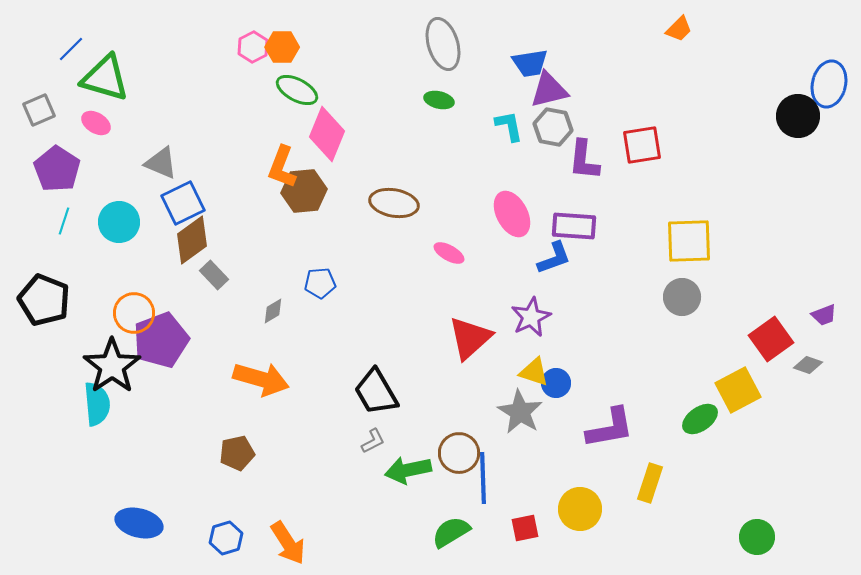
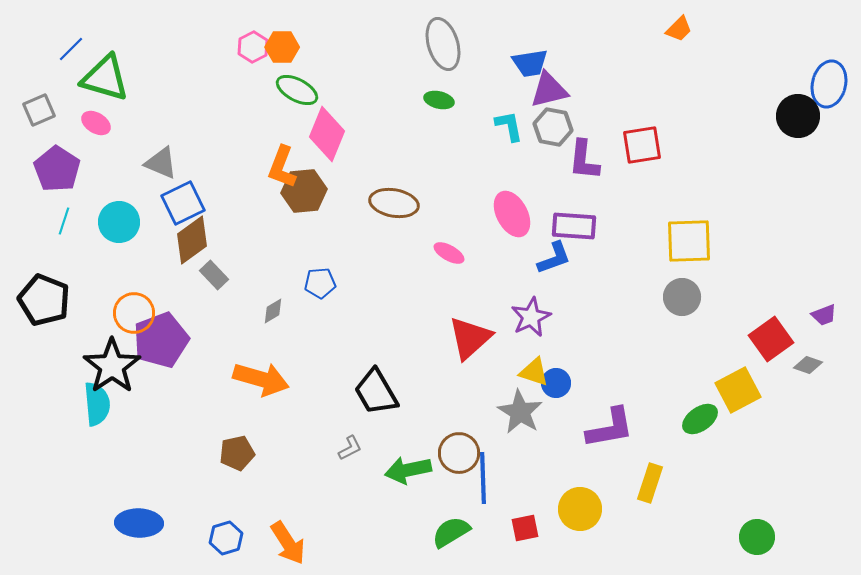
gray L-shape at (373, 441): moved 23 px left, 7 px down
blue ellipse at (139, 523): rotated 12 degrees counterclockwise
